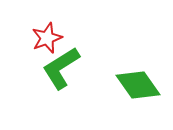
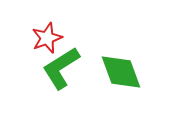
green diamond: moved 17 px left, 13 px up; rotated 15 degrees clockwise
